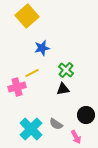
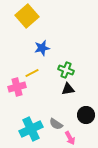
green cross: rotated 21 degrees counterclockwise
black triangle: moved 5 px right
cyan cross: rotated 20 degrees clockwise
pink arrow: moved 6 px left, 1 px down
